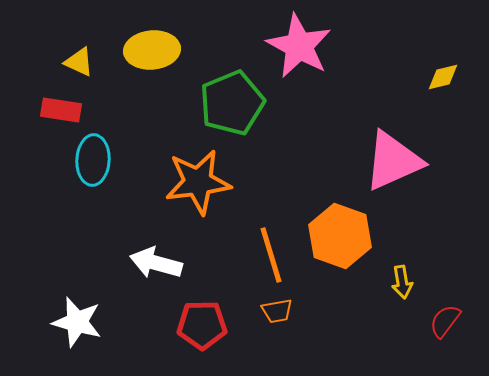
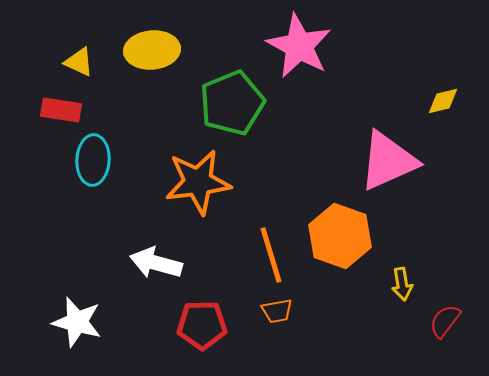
yellow diamond: moved 24 px down
pink triangle: moved 5 px left
yellow arrow: moved 2 px down
